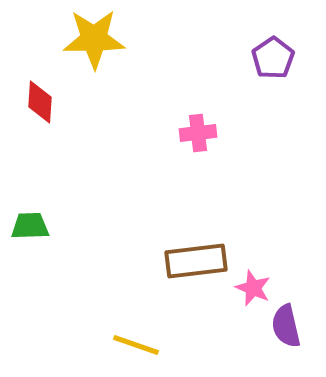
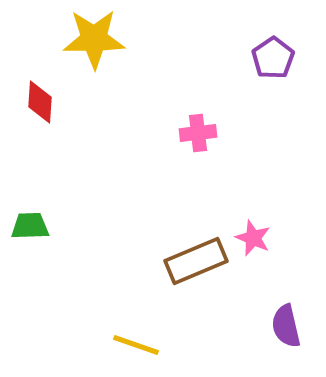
brown rectangle: rotated 16 degrees counterclockwise
pink star: moved 50 px up
